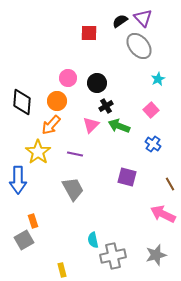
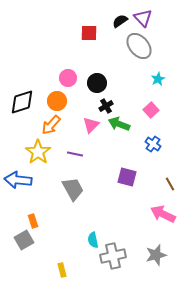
black diamond: rotated 68 degrees clockwise
green arrow: moved 2 px up
blue arrow: rotated 96 degrees clockwise
